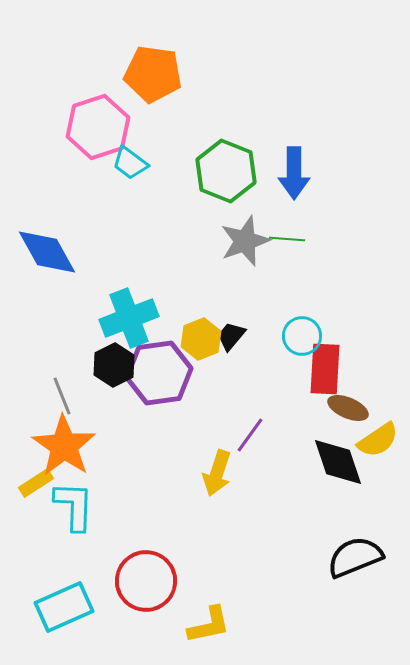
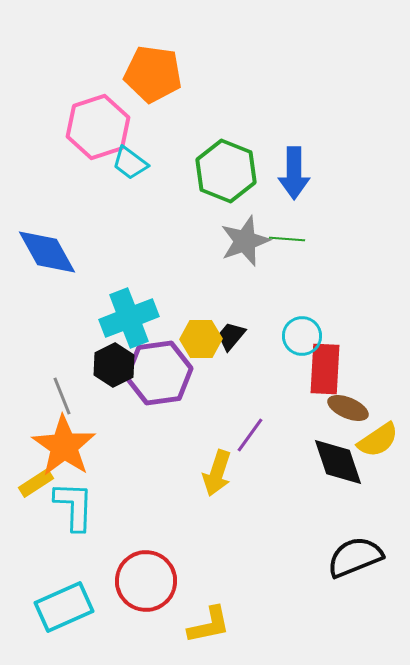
yellow hexagon: rotated 21 degrees clockwise
